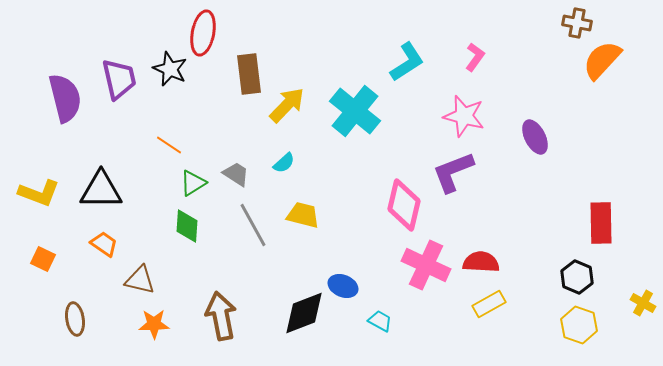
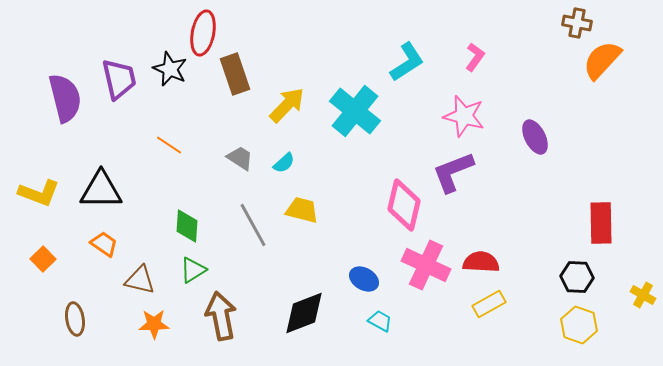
brown rectangle: moved 14 px left; rotated 12 degrees counterclockwise
gray trapezoid: moved 4 px right, 16 px up
green triangle: moved 87 px down
yellow trapezoid: moved 1 px left, 5 px up
orange square: rotated 20 degrees clockwise
black hexagon: rotated 20 degrees counterclockwise
blue ellipse: moved 21 px right, 7 px up; rotated 8 degrees clockwise
yellow cross: moved 8 px up
